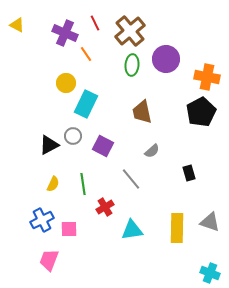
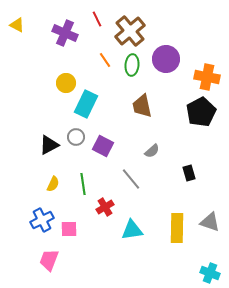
red line: moved 2 px right, 4 px up
orange line: moved 19 px right, 6 px down
brown trapezoid: moved 6 px up
gray circle: moved 3 px right, 1 px down
